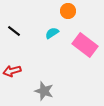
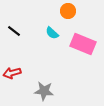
cyan semicircle: rotated 104 degrees counterclockwise
pink rectangle: moved 2 px left, 1 px up; rotated 15 degrees counterclockwise
red arrow: moved 2 px down
gray star: rotated 12 degrees counterclockwise
